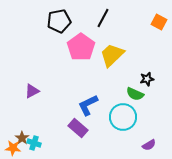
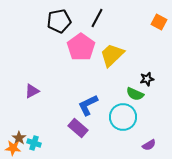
black line: moved 6 px left
brown star: moved 3 px left
